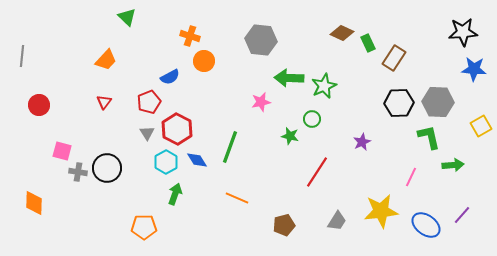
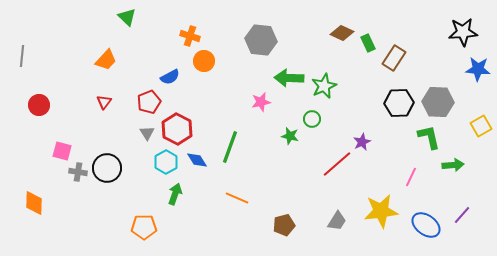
blue star at (474, 69): moved 4 px right
red line at (317, 172): moved 20 px right, 8 px up; rotated 16 degrees clockwise
